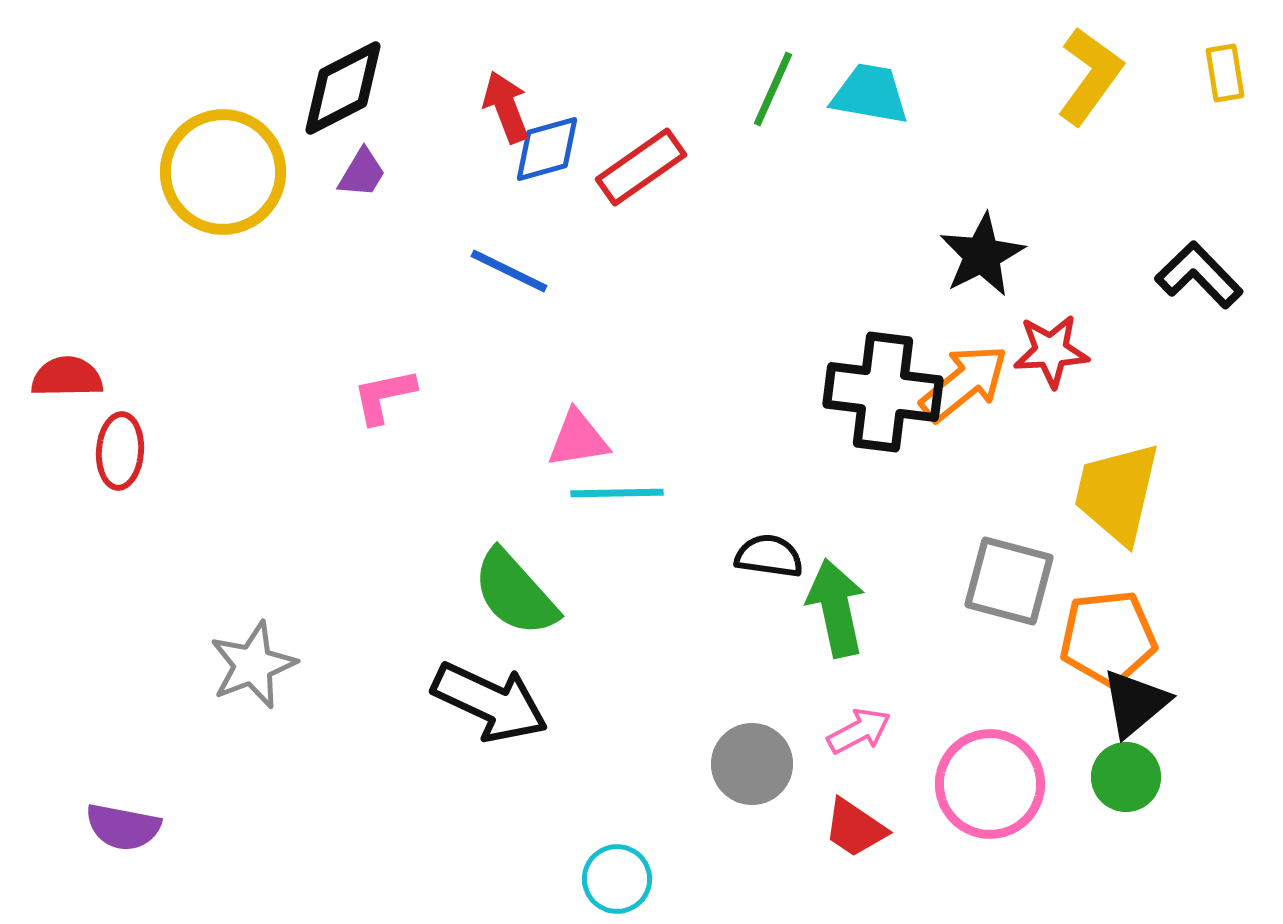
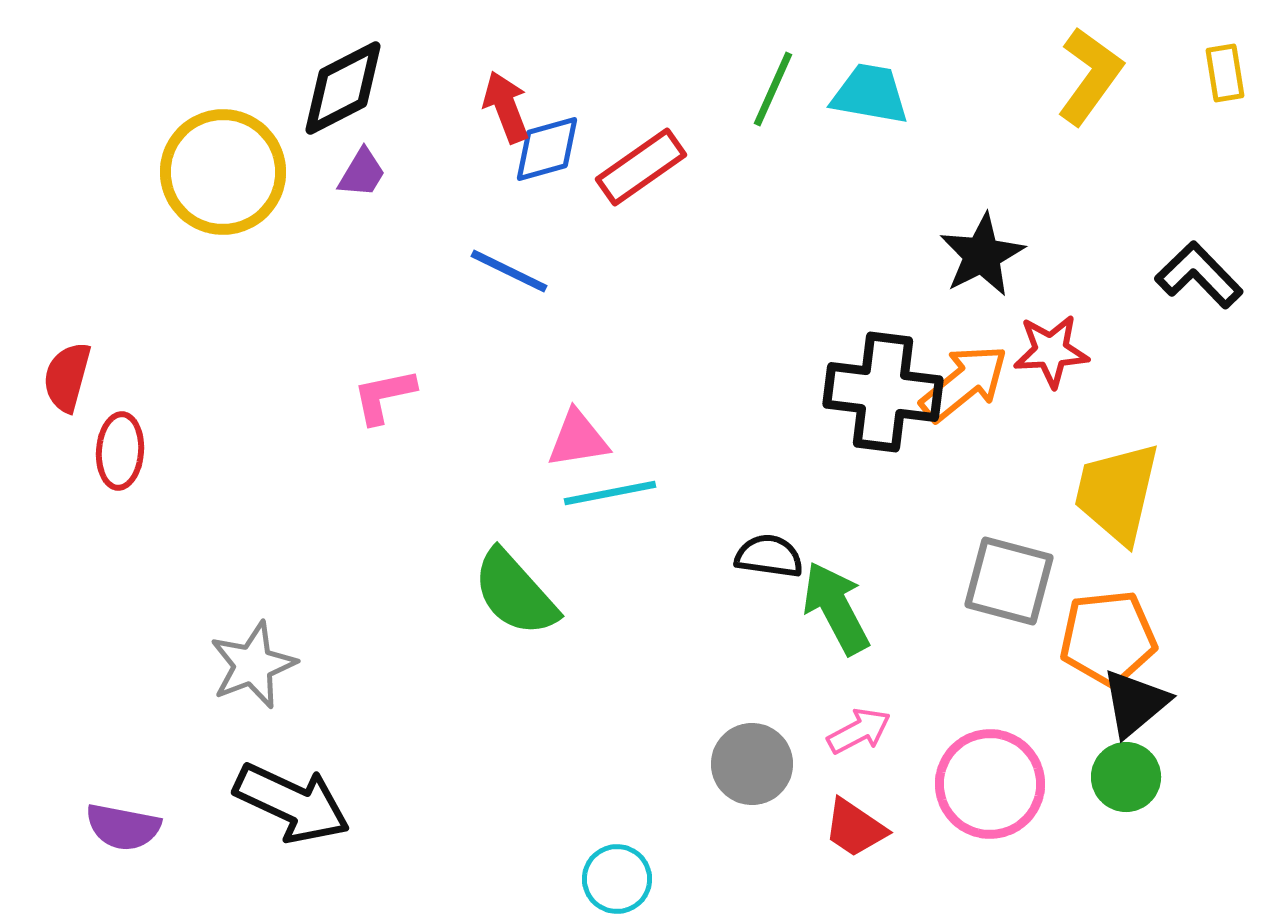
red semicircle: rotated 74 degrees counterclockwise
cyan line: moved 7 px left; rotated 10 degrees counterclockwise
green arrow: rotated 16 degrees counterclockwise
black arrow: moved 198 px left, 101 px down
